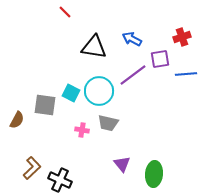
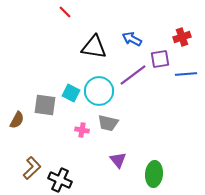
purple triangle: moved 4 px left, 4 px up
